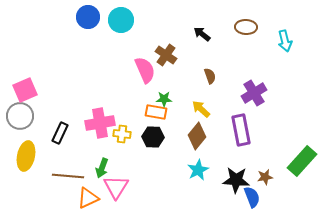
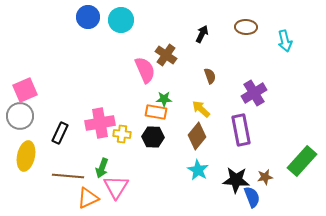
black arrow: rotated 78 degrees clockwise
cyan star: rotated 15 degrees counterclockwise
